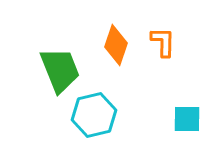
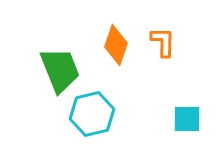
cyan hexagon: moved 2 px left, 1 px up
